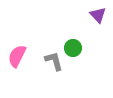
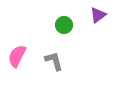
purple triangle: rotated 36 degrees clockwise
green circle: moved 9 px left, 23 px up
